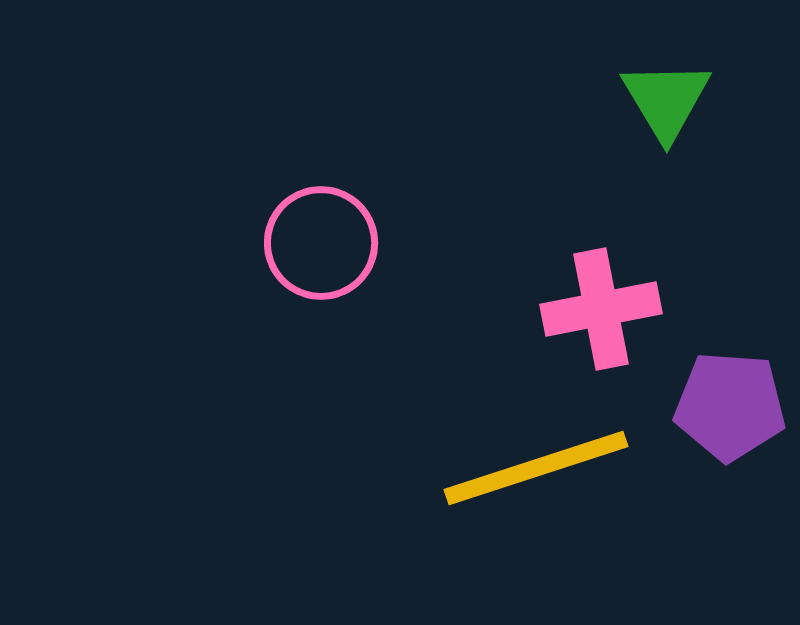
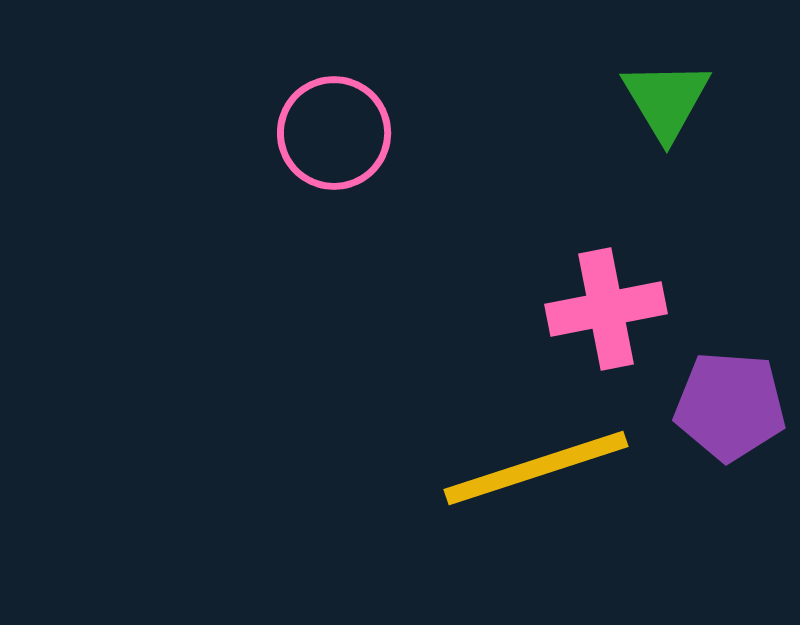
pink circle: moved 13 px right, 110 px up
pink cross: moved 5 px right
